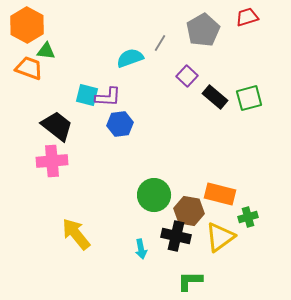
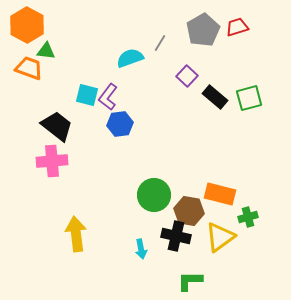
red trapezoid: moved 10 px left, 10 px down
purple L-shape: rotated 124 degrees clockwise
yellow arrow: rotated 32 degrees clockwise
